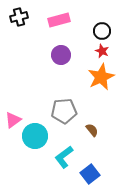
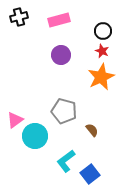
black circle: moved 1 px right
gray pentagon: rotated 20 degrees clockwise
pink triangle: moved 2 px right
cyan L-shape: moved 2 px right, 4 px down
